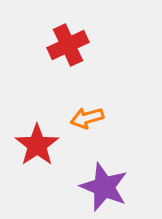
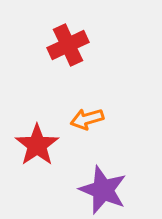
orange arrow: moved 1 px down
purple star: moved 1 px left, 3 px down
